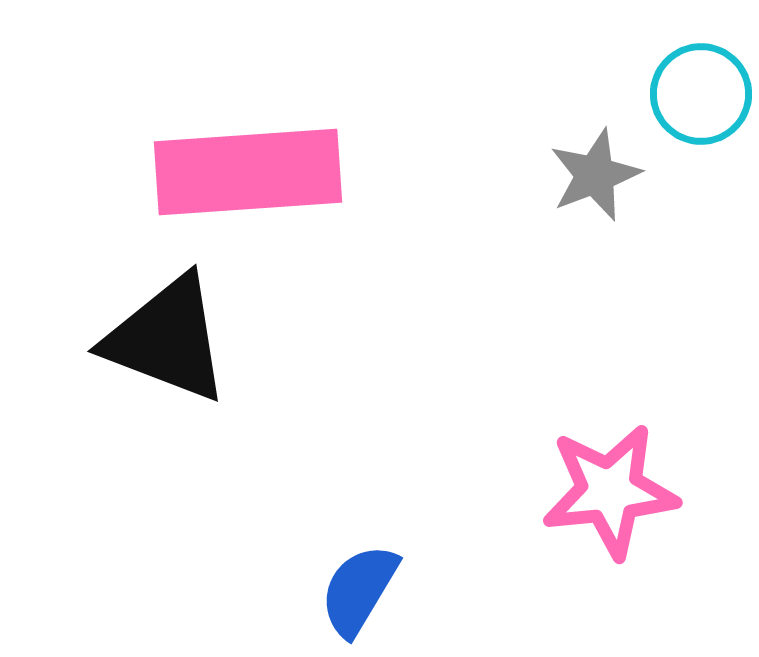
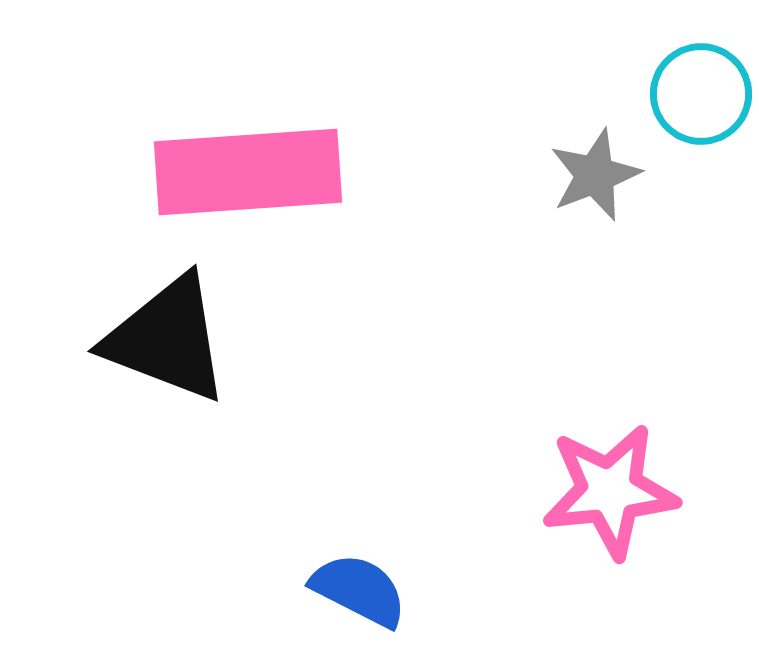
blue semicircle: rotated 86 degrees clockwise
